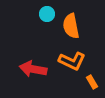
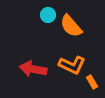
cyan circle: moved 1 px right, 1 px down
orange semicircle: rotated 30 degrees counterclockwise
orange L-shape: moved 4 px down
